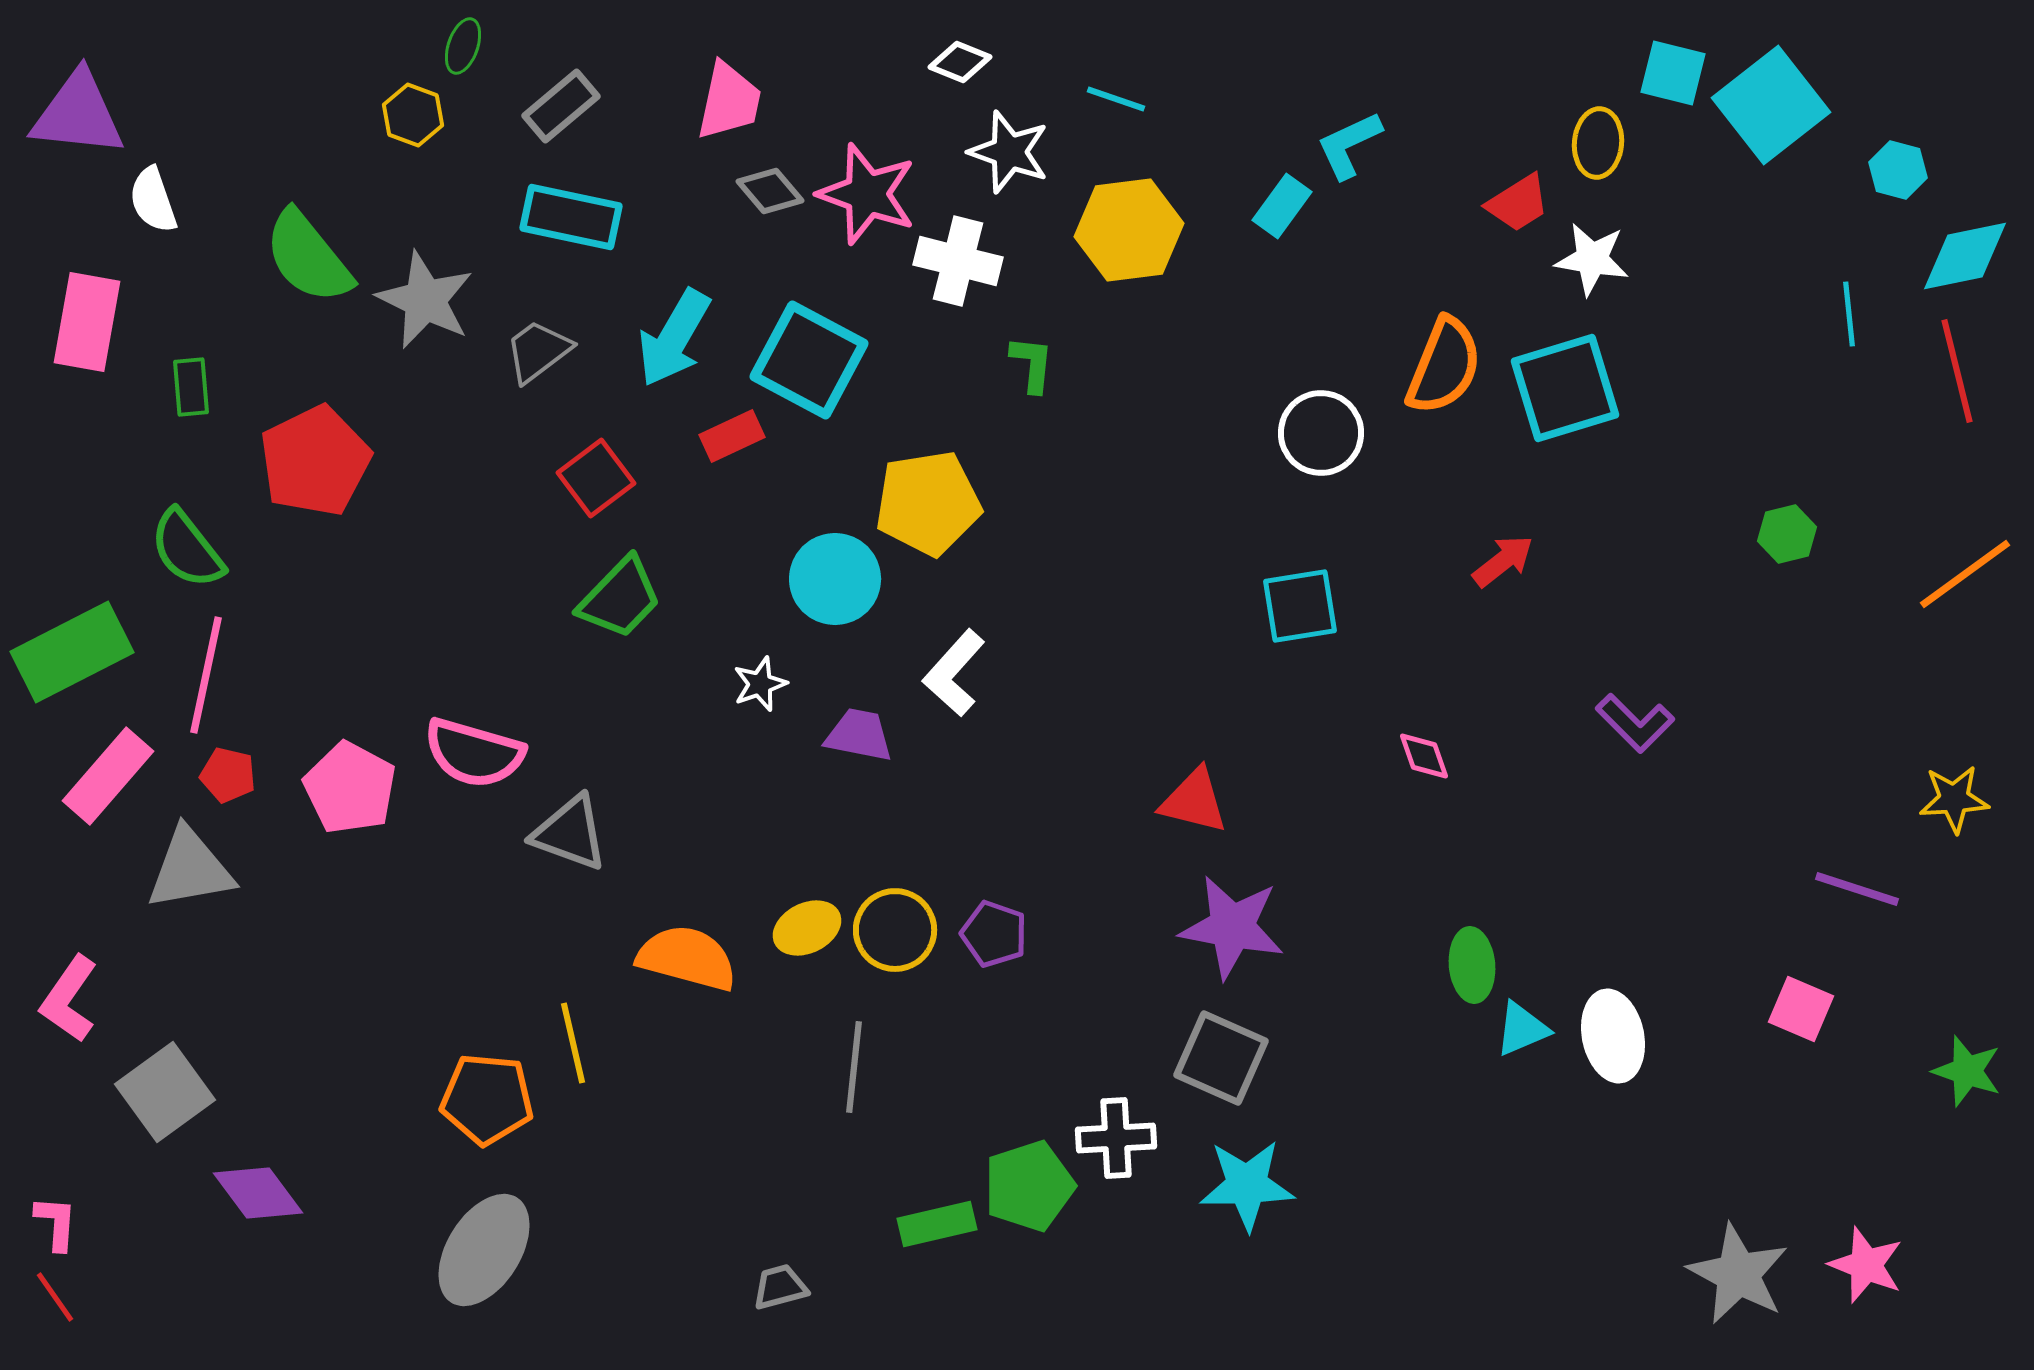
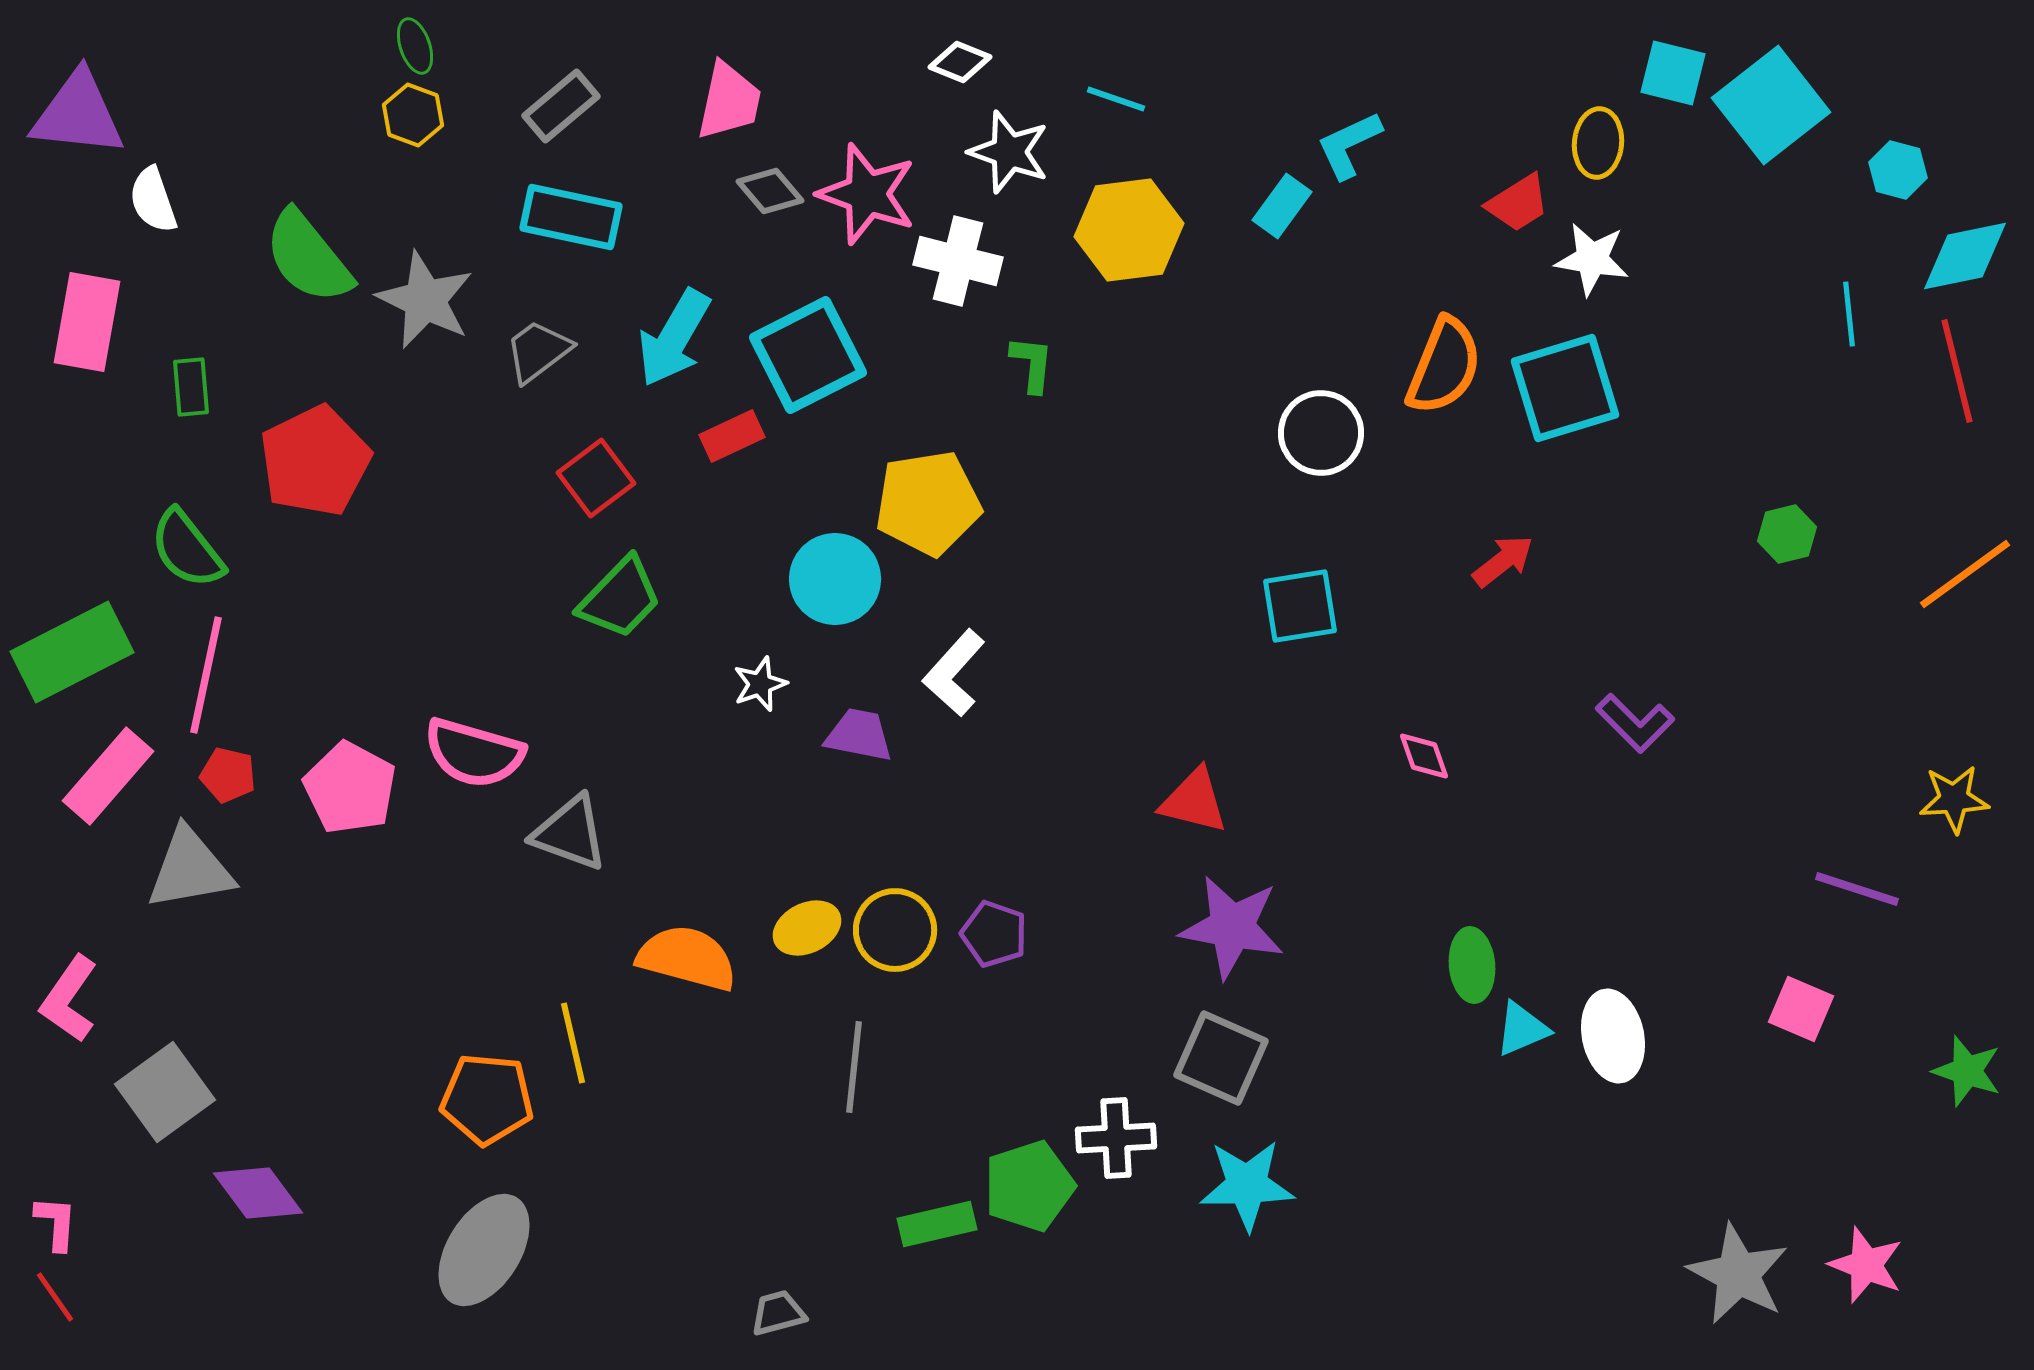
green ellipse at (463, 46): moved 48 px left; rotated 38 degrees counterclockwise
cyan square at (809, 360): moved 1 px left, 5 px up; rotated 35 degrees clockwise
gray trapezoid at (780, 1287): moved 2 px left, 26 px down
